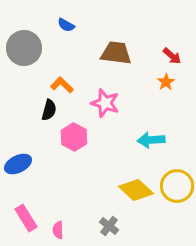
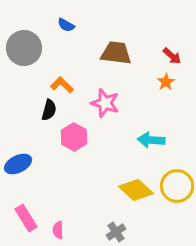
cyan arrow: rotated 8 degrees clockwise
gray cross: moved 7 px right, 6 px down; rotated 18 degrees clockwise
